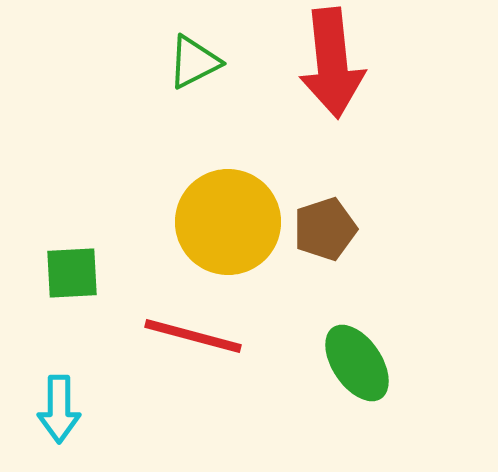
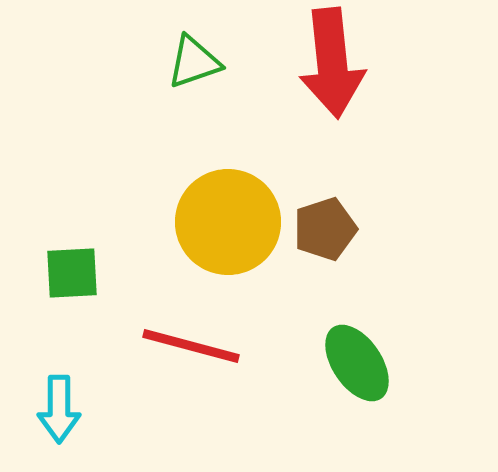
green triangle: rotated 8 degrees clockwise
red line: moved 2 px left, 10 px down
